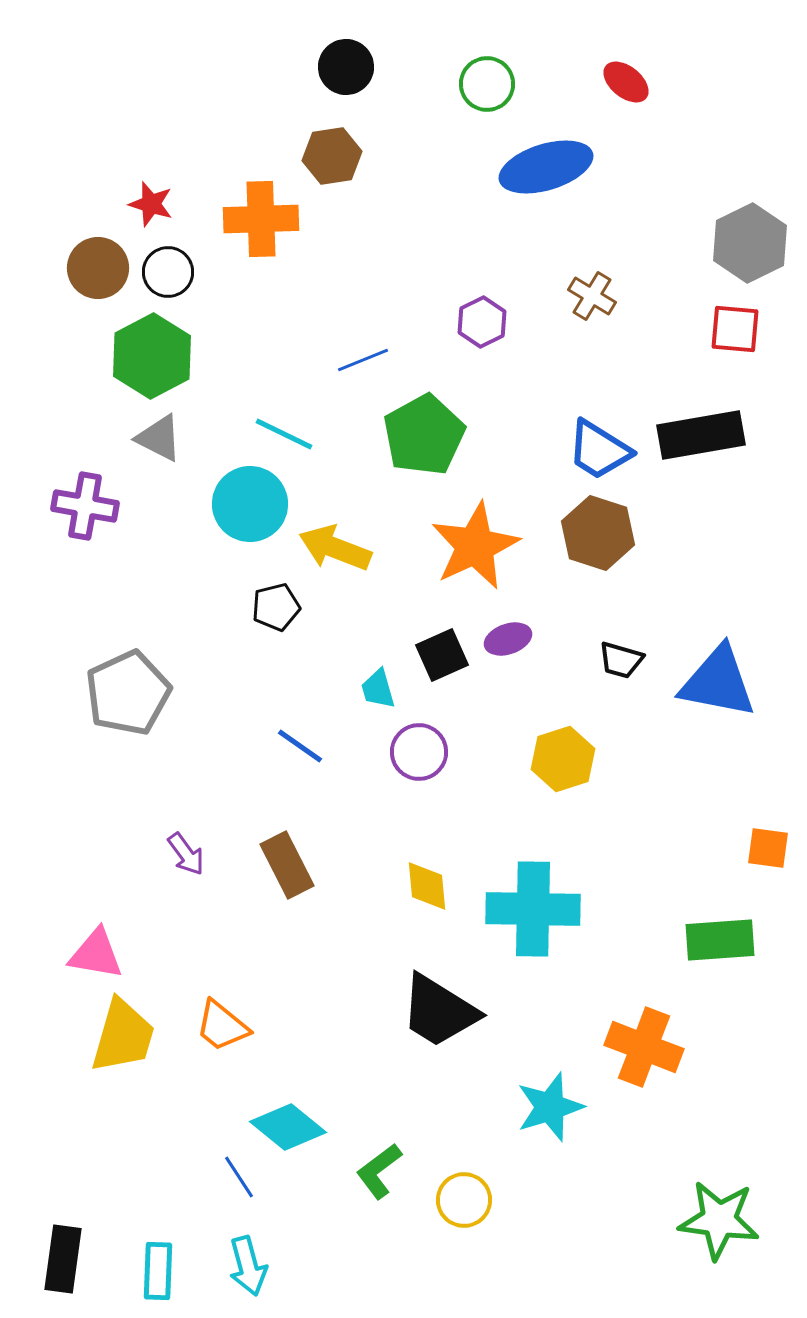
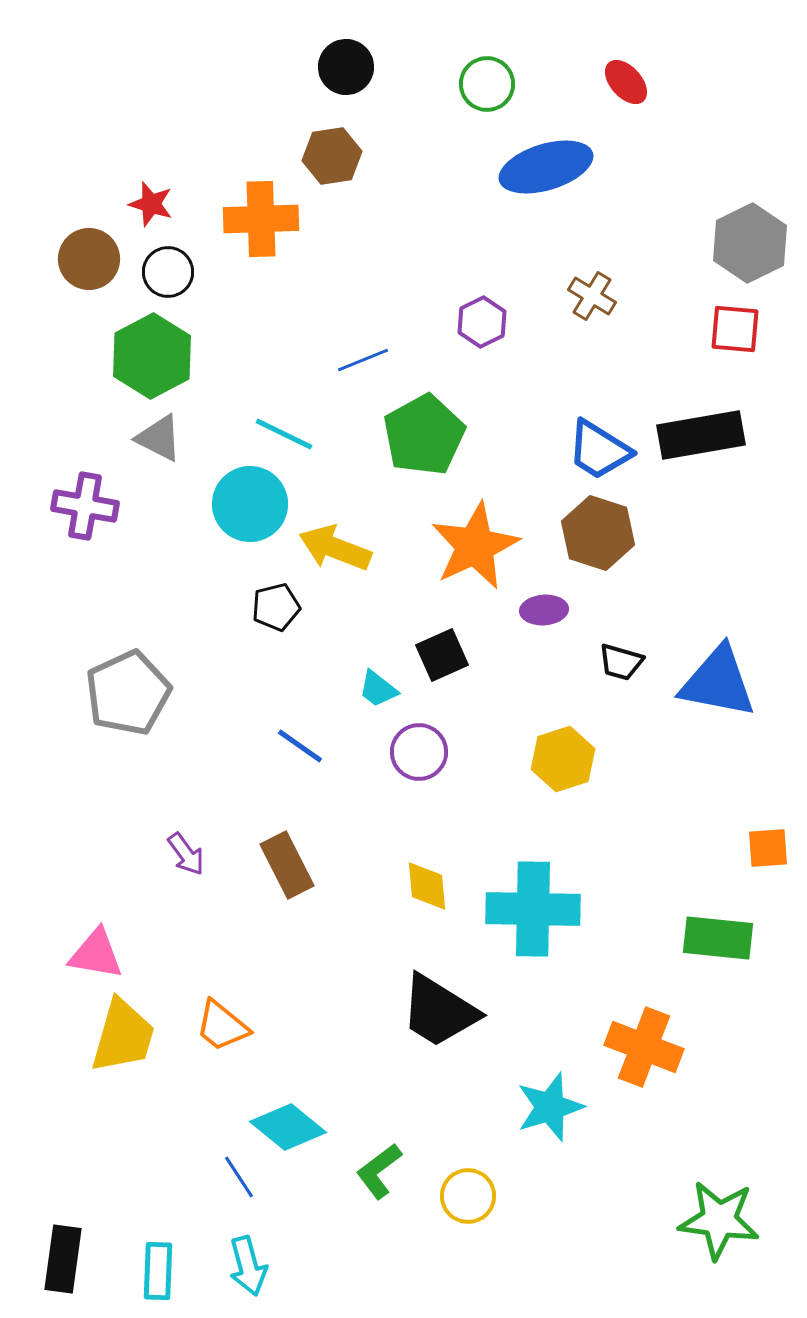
red ellipse at (626, 82): rotated 9 degrees clockwise
brown circle at (98, 268): moved 9 px left, 9 px up
purple ellipse at (508, 639): moved 36 px right, 29 px up; rotated 15 degrees clockwise
black trapezoid at (621, 660): moved 2 px down
cyan trapezoid at (378, 689): rotated 36 degrees counterclockwise
orange square at (768, 848): rotated 12 degrees counterclockwise
green rectangle at (720, 940): moved 2 px left, 2 px up; rotated 10 degrees clockwise
yellow circle at (464, 1200): moved 4 px right, 4 px up
